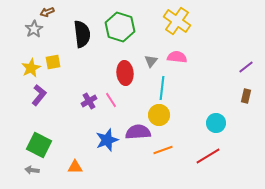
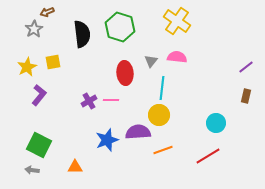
yellow star: moved 4 px left, 1 px up
pink line: rotated 56 degrees counterclockwise
